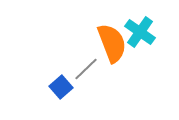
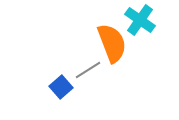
cyan cross: moved 12 px up
gray line: moved 2 px right, 1 px down; rotated 12 degrees clockwise
